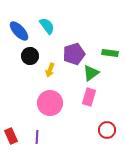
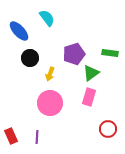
cyan semicircle: moved 8 px up
black circle: moved 2 px down
yellow arrow: moved 4 px down
red circle: moved 1 px right, 1 px up
